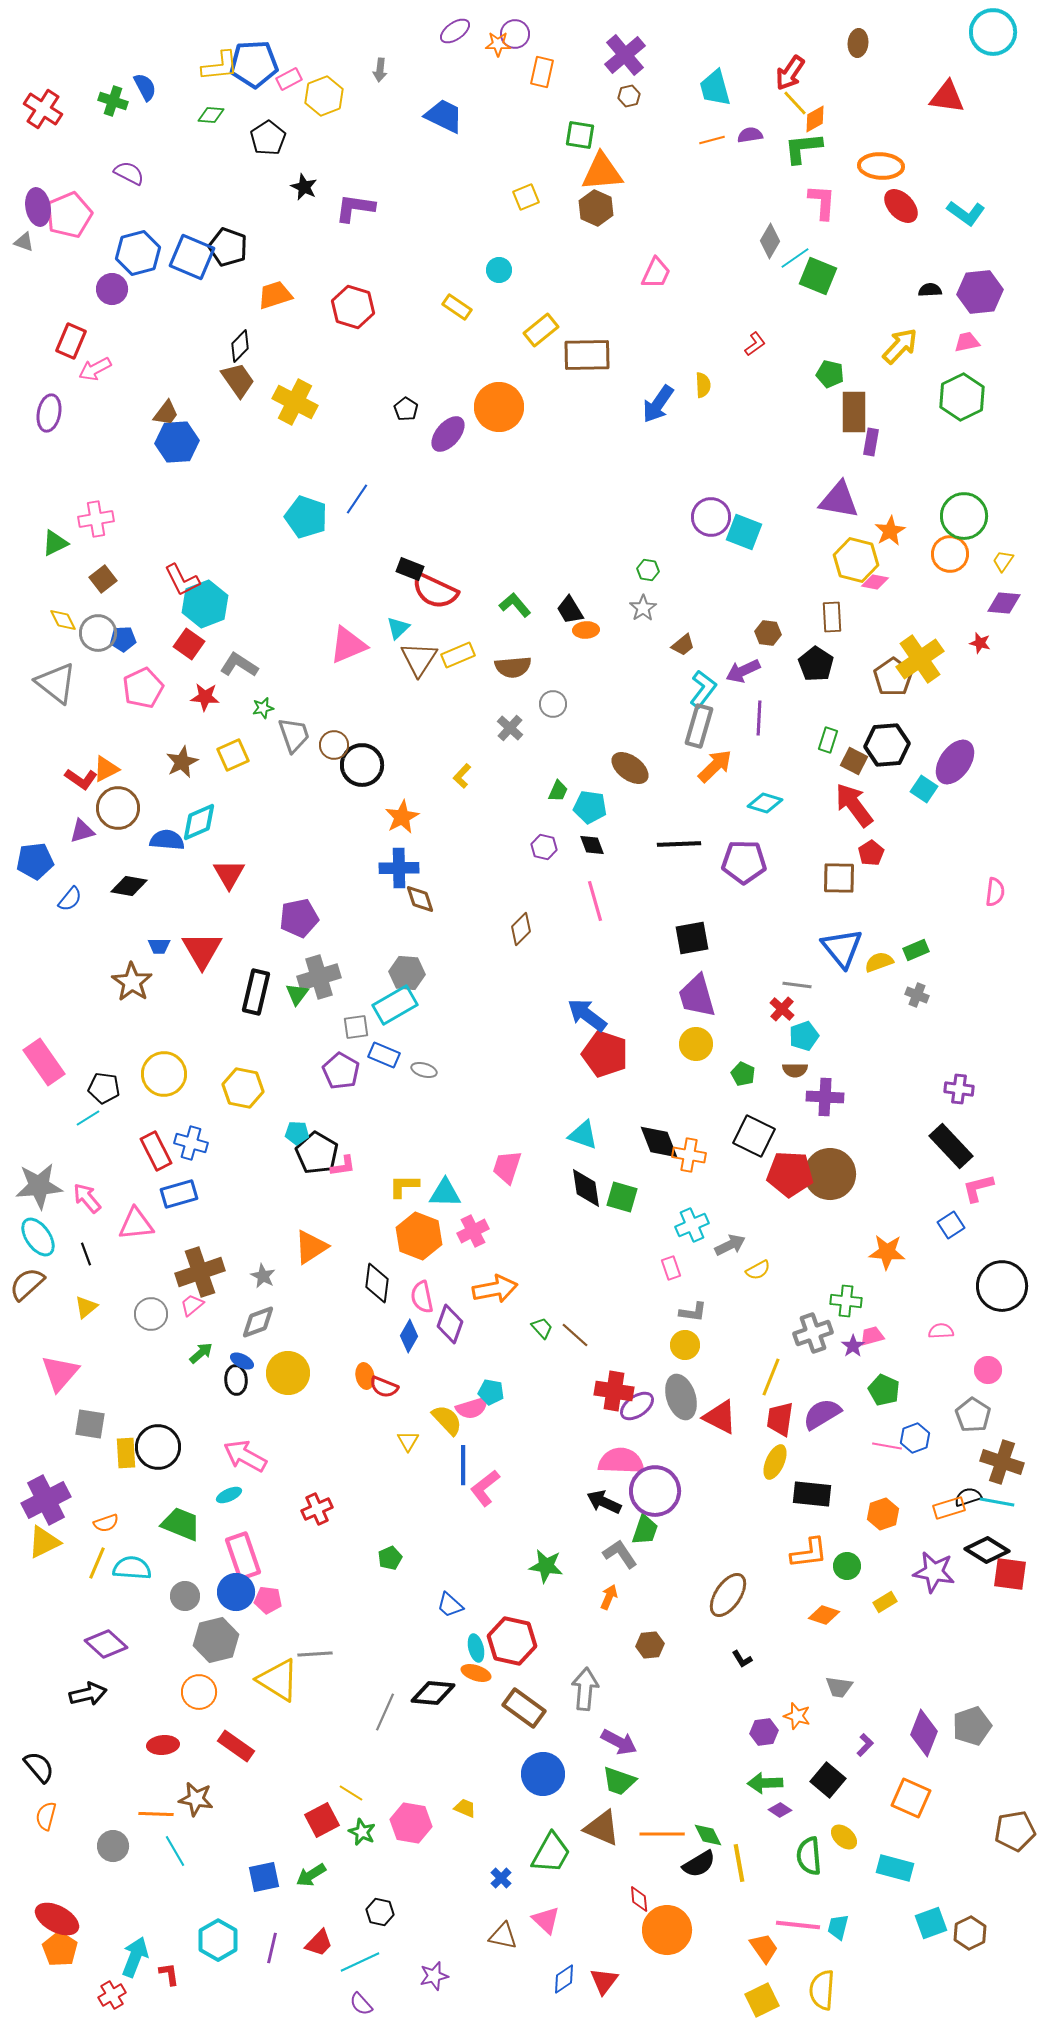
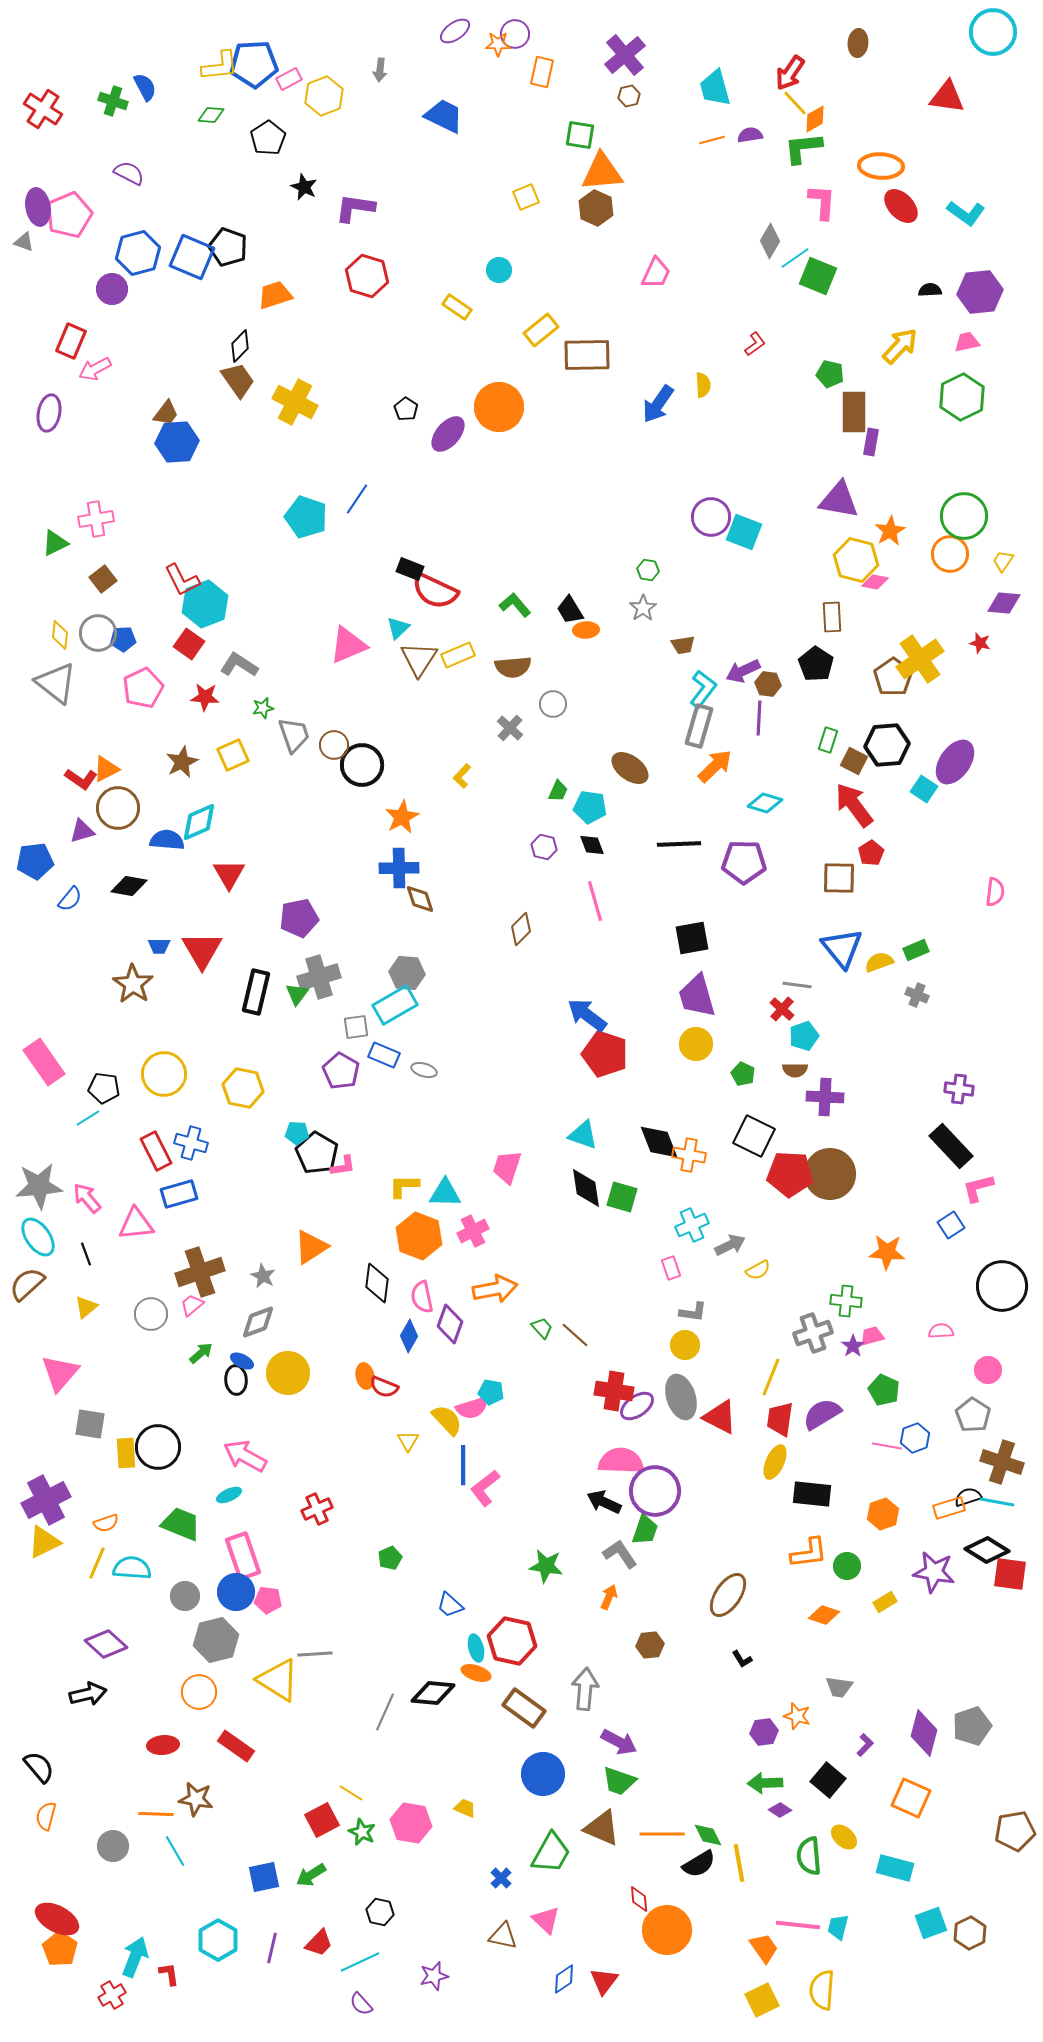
red hexagon at (353, 307): moved 14 px right, 31 px up
yellow diamond at (63, 620): moved 3 px left, 15 px down; rotated 32 degrees clockwise
brown hexagon at (768, 633): moved 51 px down
brown trapezoid at (683, 645): rotated 30 degrees clockwise
brown star at (132, 982): moved 1 px right, 2 px down
purple diamond at (924, 1733): rotated 6 degrees counterclockwise
